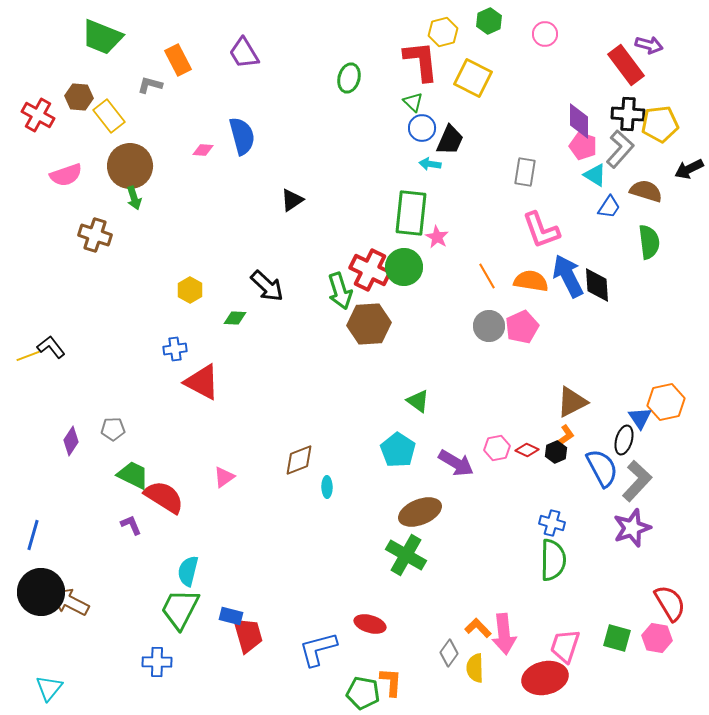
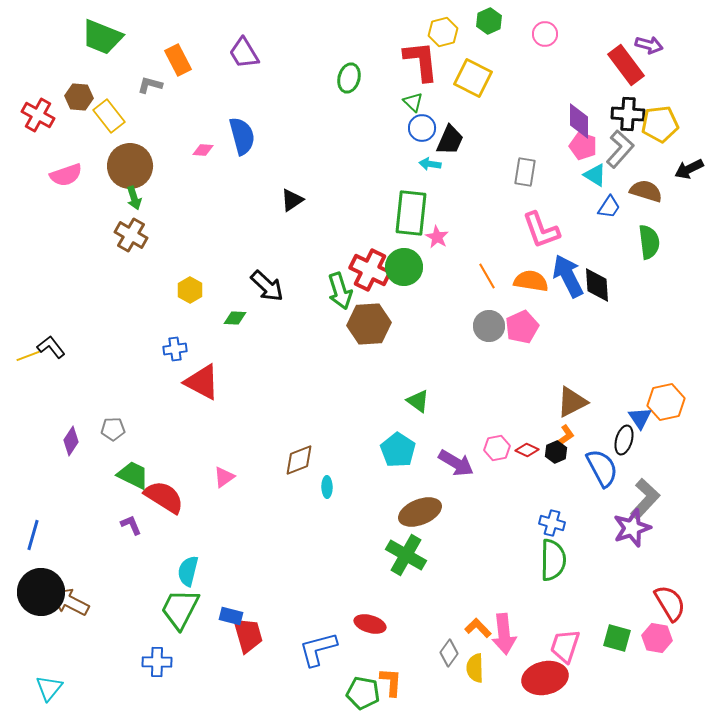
brown cross at (95, 235): moved 36 px right; rotated 12 degrees clockwise
gray L-shape at (637, 481): moved 8 px right, 18 px down
